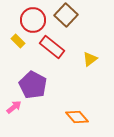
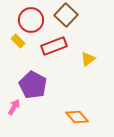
red circle: moved 2 px left
red rectangle: moved 2 px right, 1 px up; rotated 60 degrees counterclockwise
yellow triangle: moved 2 px left
pink arrow: rotated 21 degrees counterclockwise
